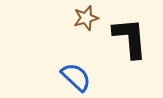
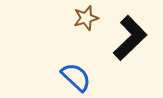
black L-shape: rotated 51 degrees clockwise
